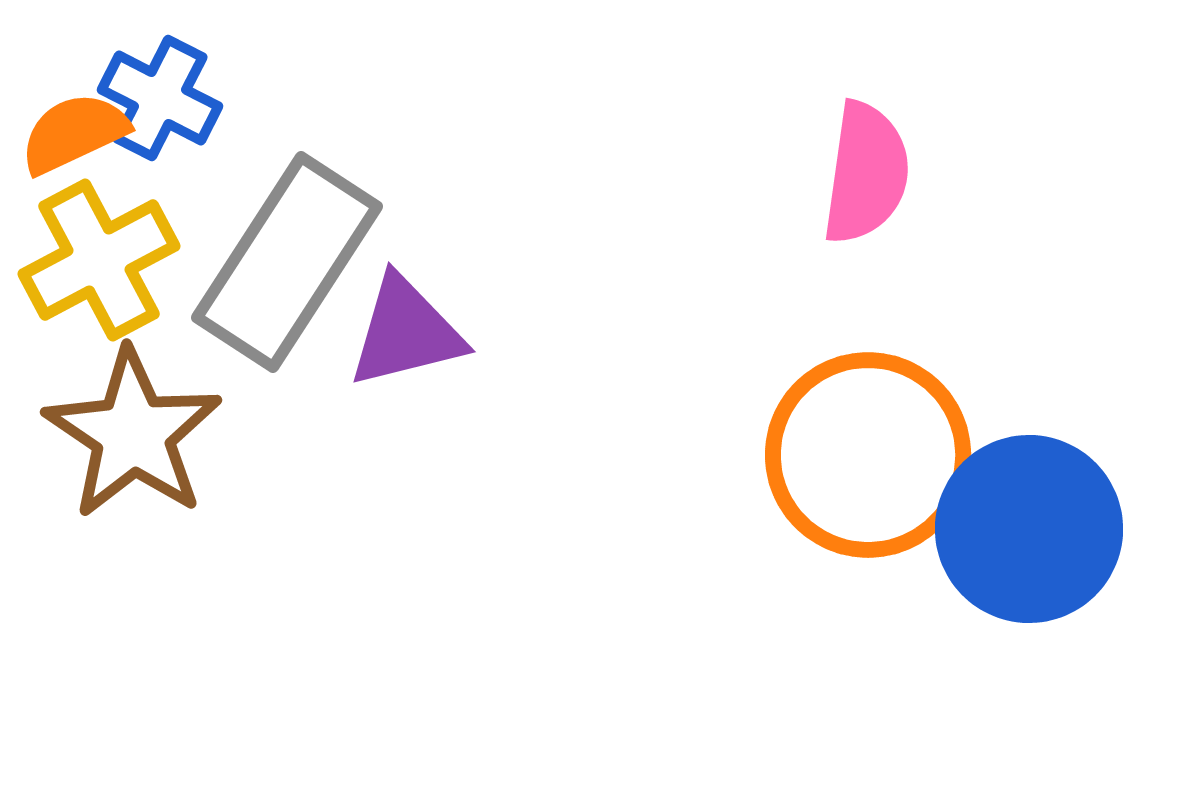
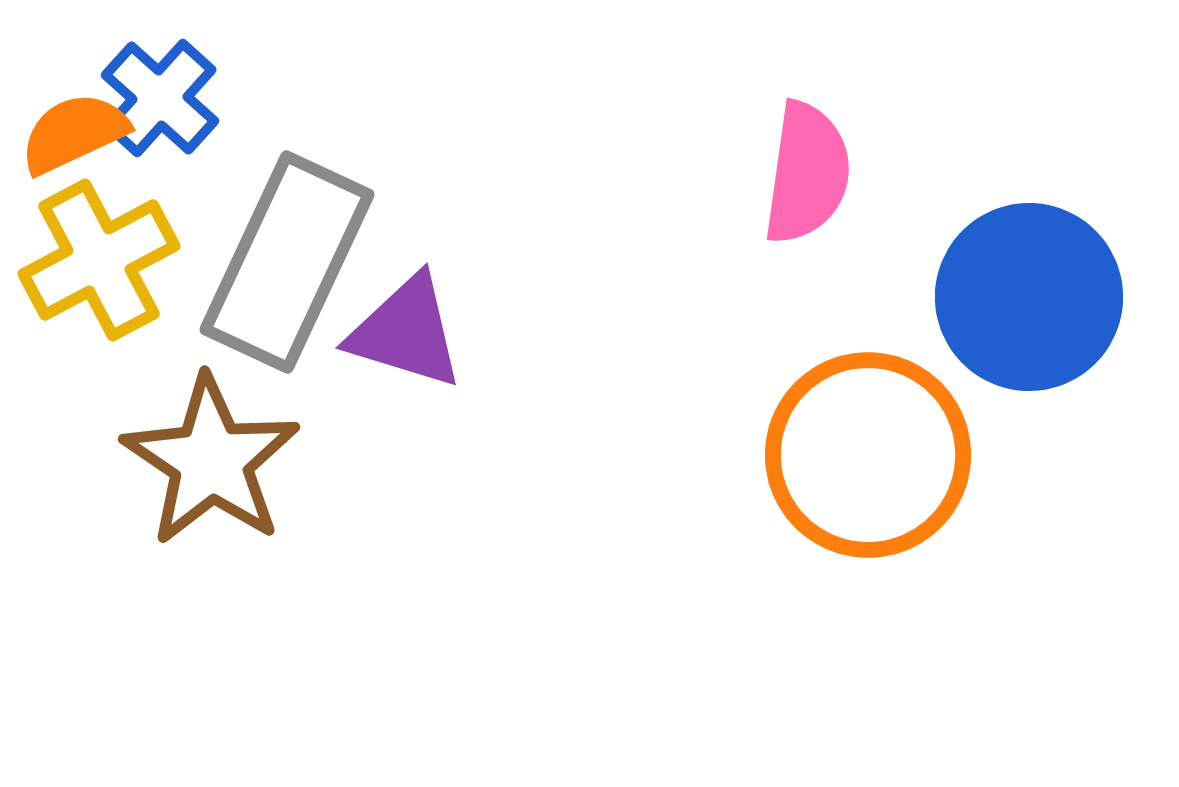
blue cross: rotated 15 degrees clockwise
pink semicircle: moved 59 px left
gray rectangle: rotated 8 degrees counterclockwise
purple triangle: rotated 31 degrees clockwise
brown star: moved 78 px right, 27 px down
blue circle: moved 232 px up
